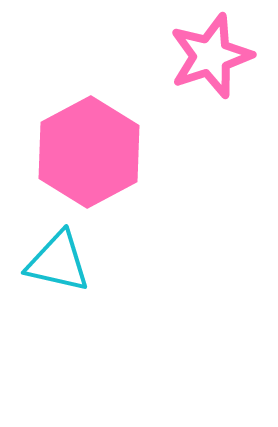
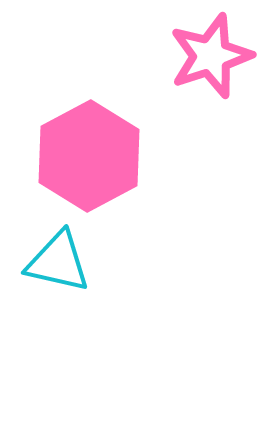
pink hexagon: moved 4 px down
